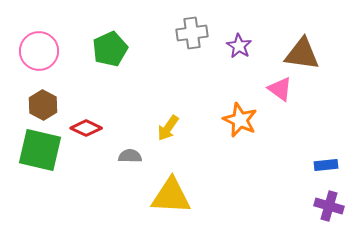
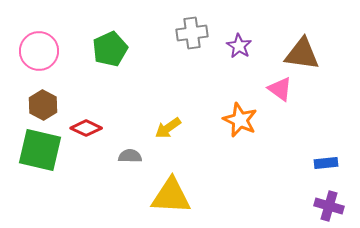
yellow arrow: rotated 20 degrees clockwise
blue rectangle: moved 2 px up
